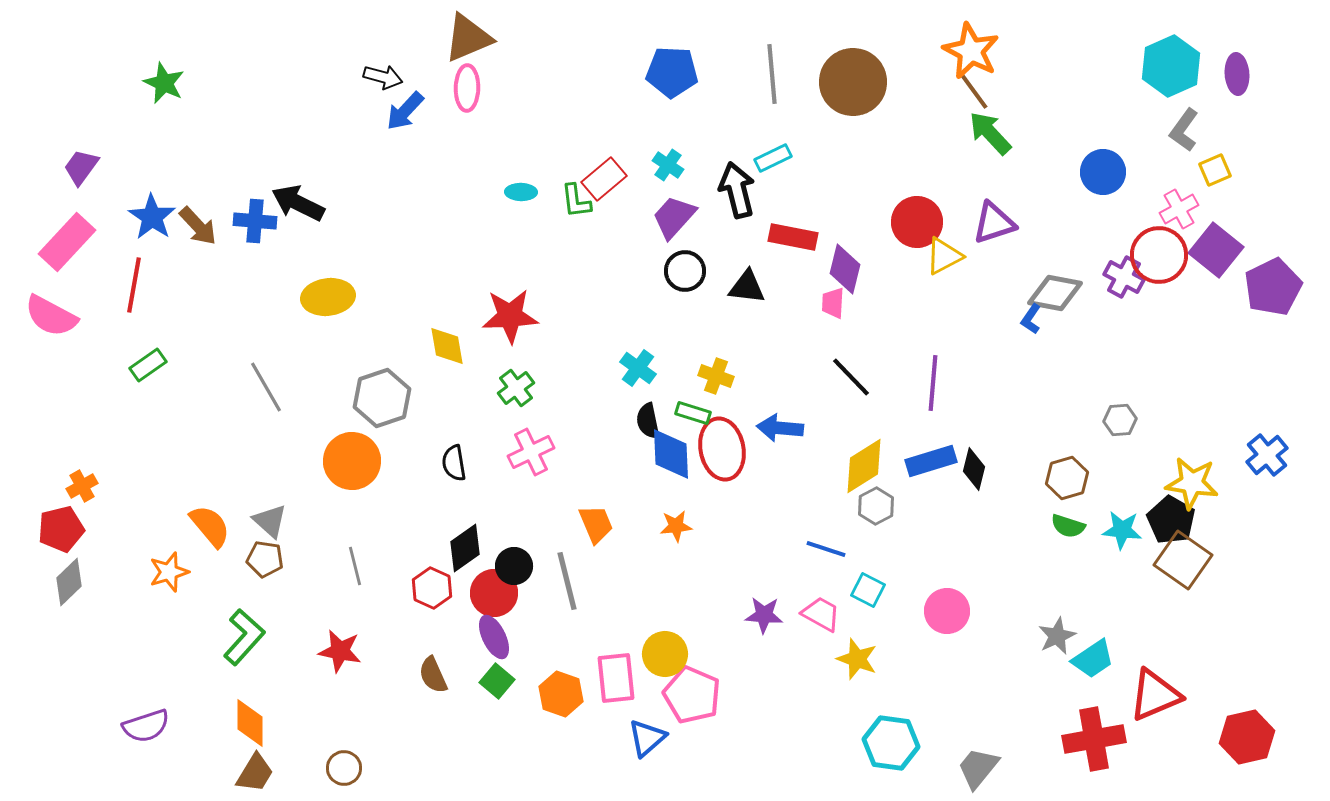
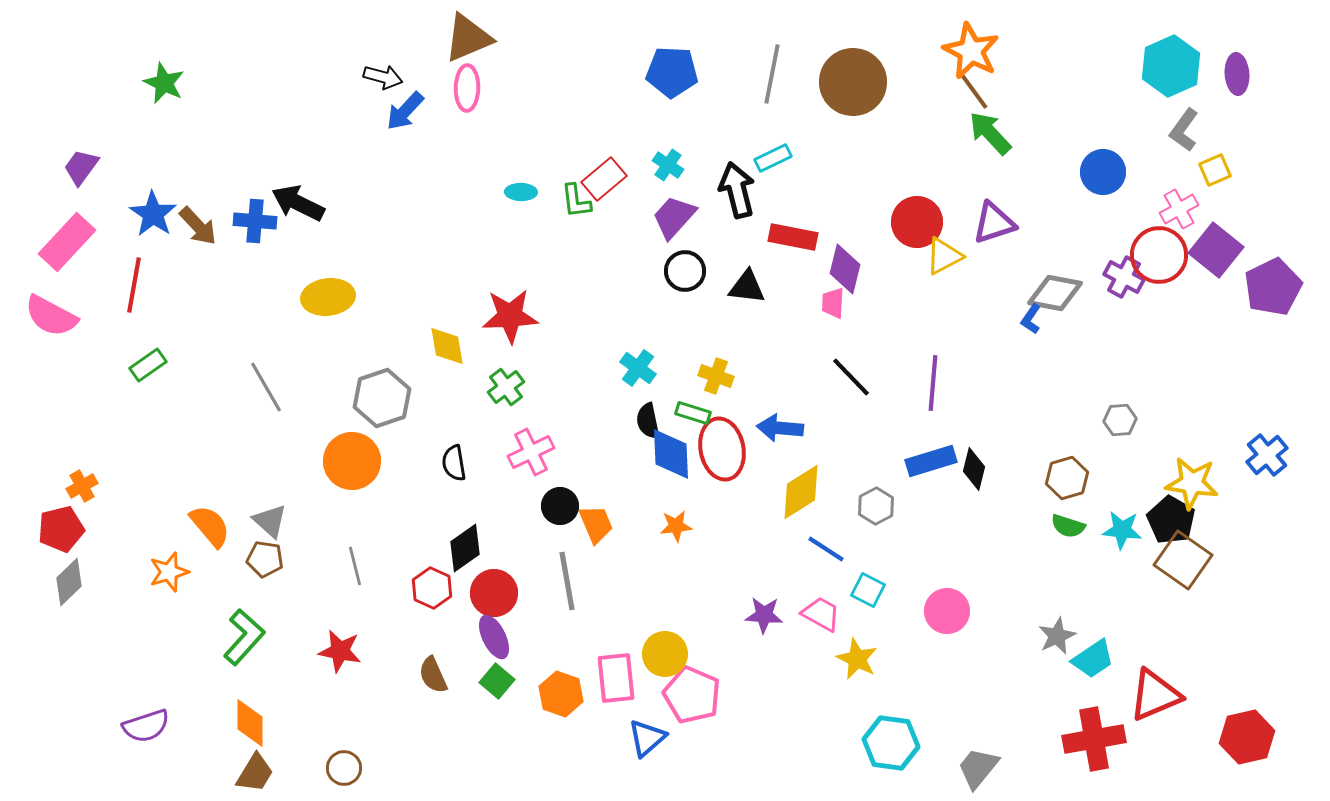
gray line at (772, 74): rotated 16 degrees clockwise
blue star at (152, 217): moved 1 px right, 3 px up
green cross at (516, 388): moved 10 px left, 1 px up
yellow diamond at (864, 466): moved 63 px left, 26 px down
blue line at (826, 549): rotated 15 degrees clockwise
black circle at (514, 566): moved 46 px right, 60 px up
gray line at (567, 581): rotated 4 degrees clockwise
yellow star at (857, 659): rotated 6 degrees clockwise
